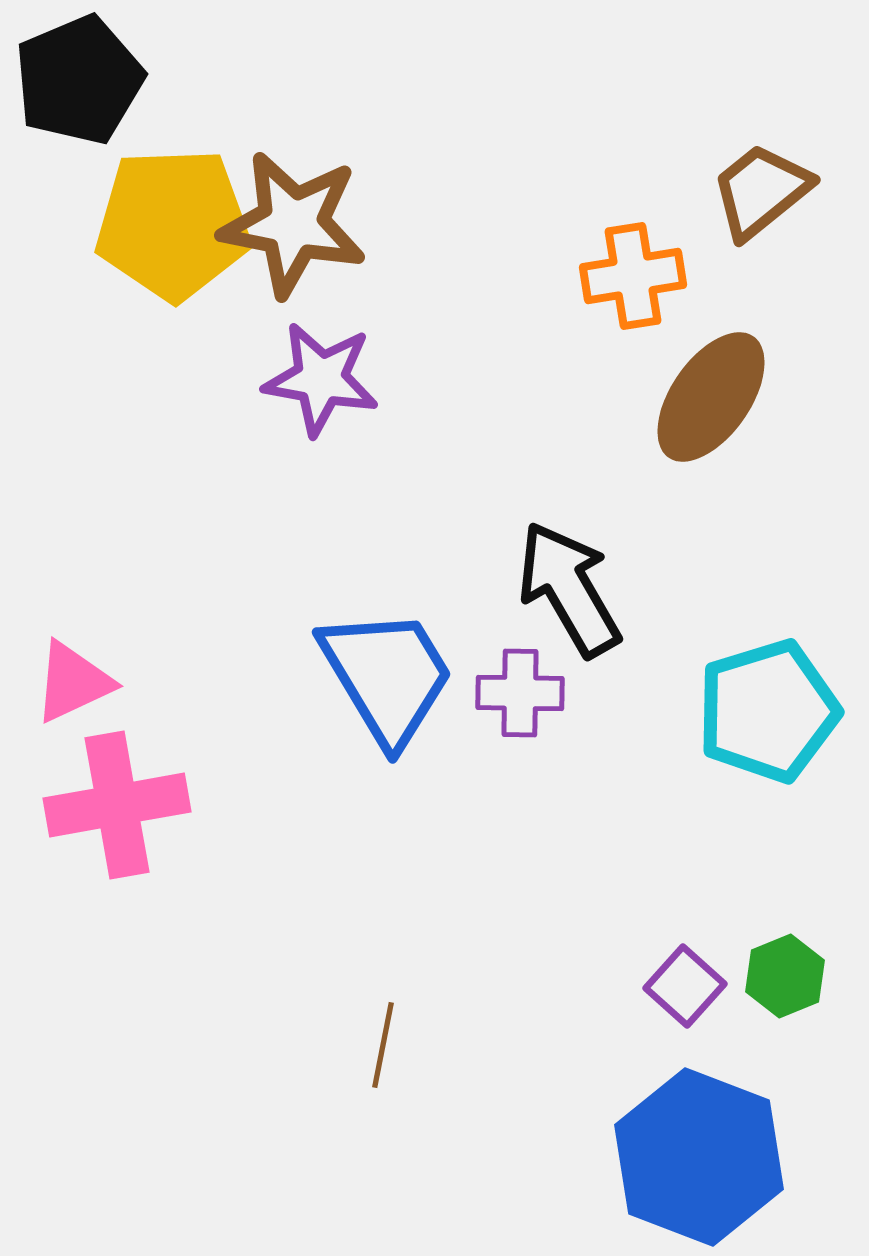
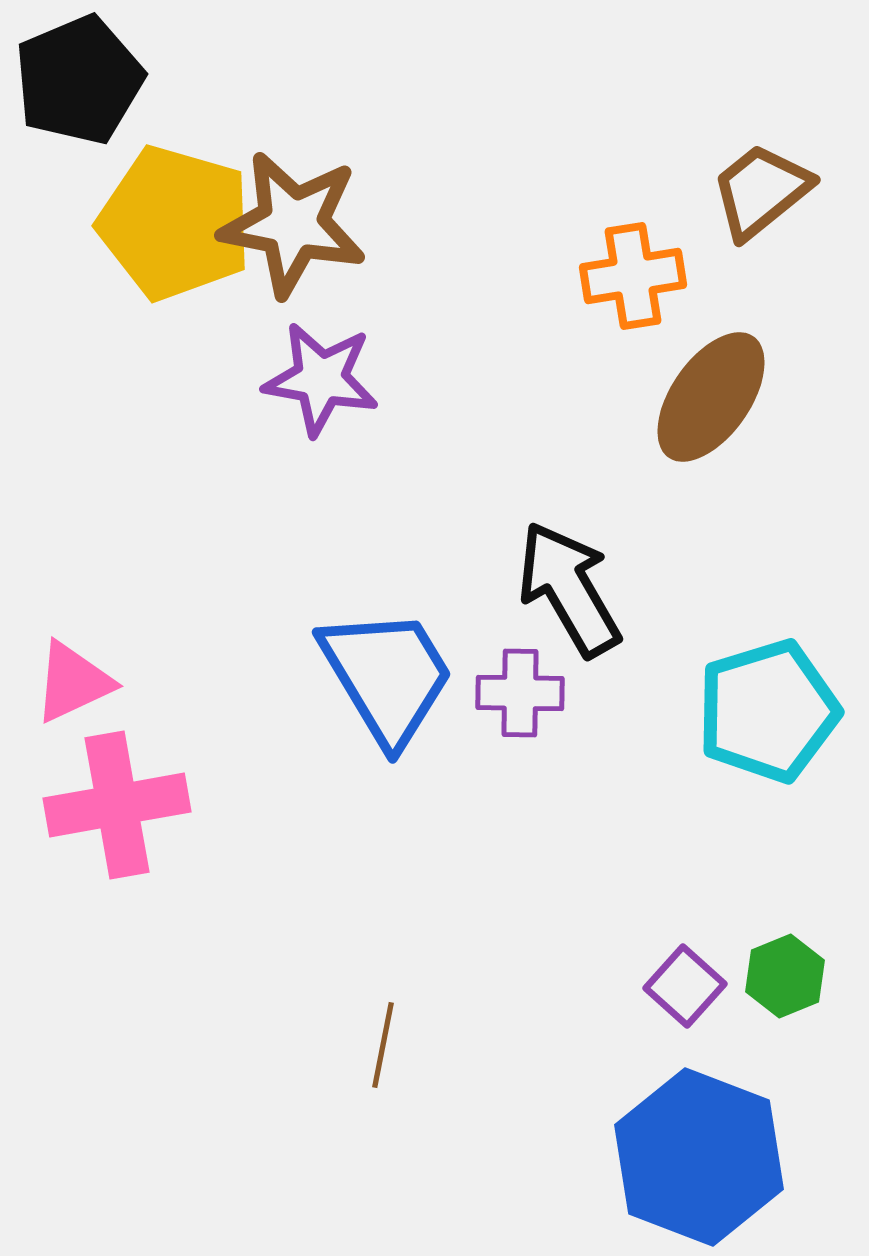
yellow pentagon: moved 2 px right, 1 px up; rotated 18 degrees clockwise
